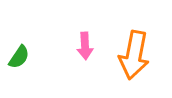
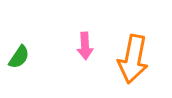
orange arrow: moved 1 px left, 4 px down
